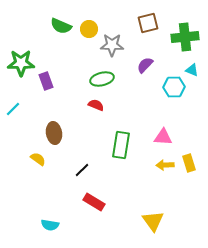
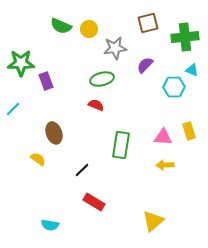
gray star: moved 3 px right, 3 px down; rotated 10 degrees counterclockwise
brown ellipse: rotated 10 degrees counterclockwise
yellow rectangle: moved 32 px up
yellow triangle: rotated 25 degrees clockwise
